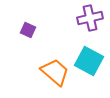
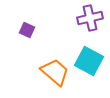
purple square: moved 1 px left
